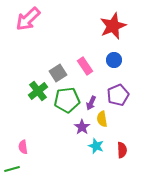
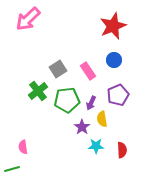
pink rectangle: moved 3 px right, 5 px down
gray square: moved 4 px up
cyan star: rotated 21 degrees counterclockwise
